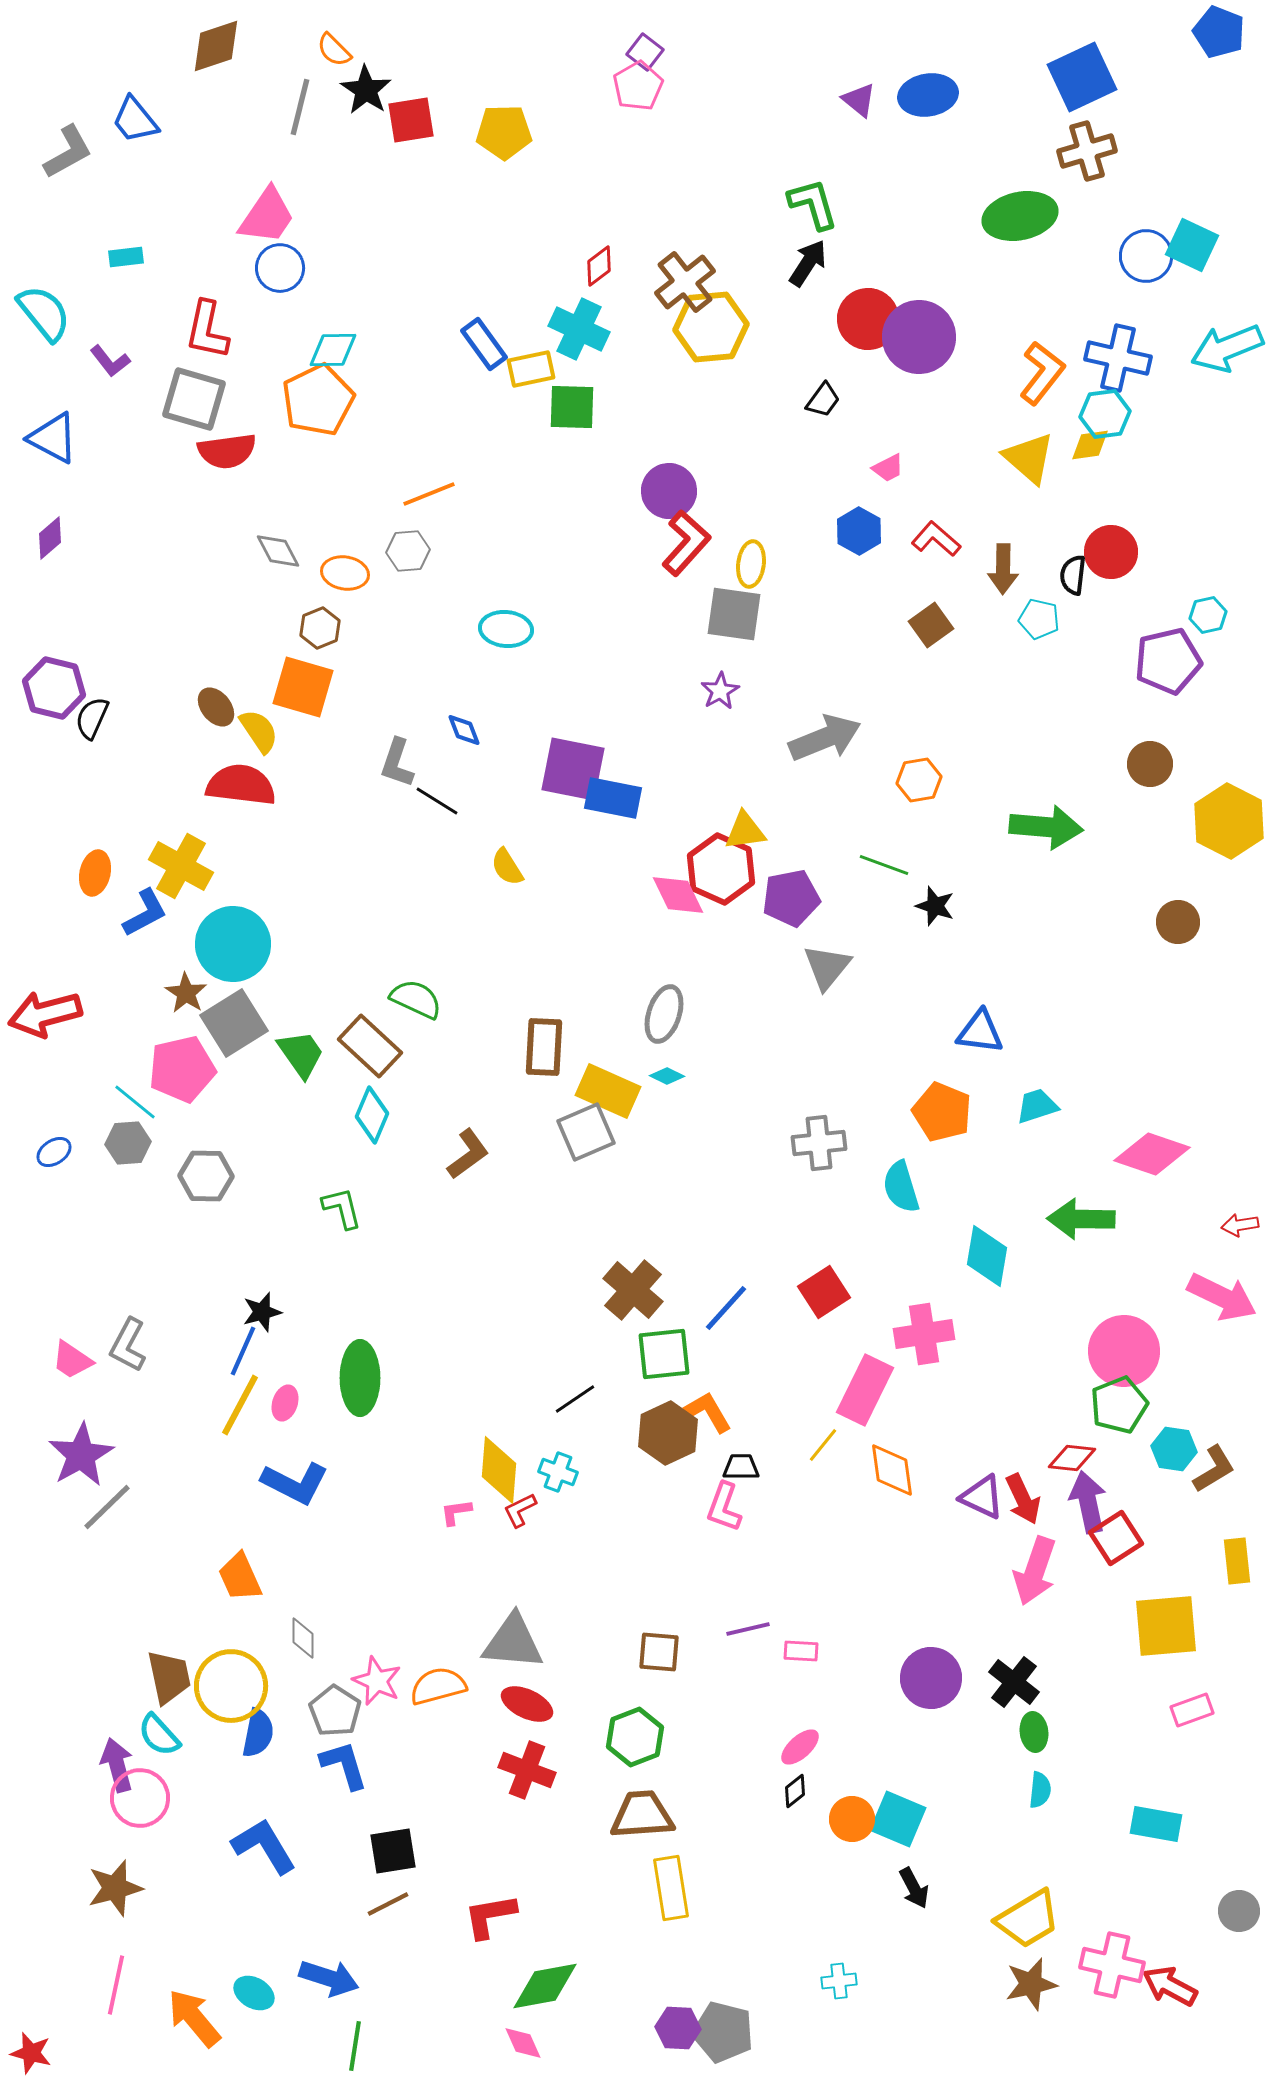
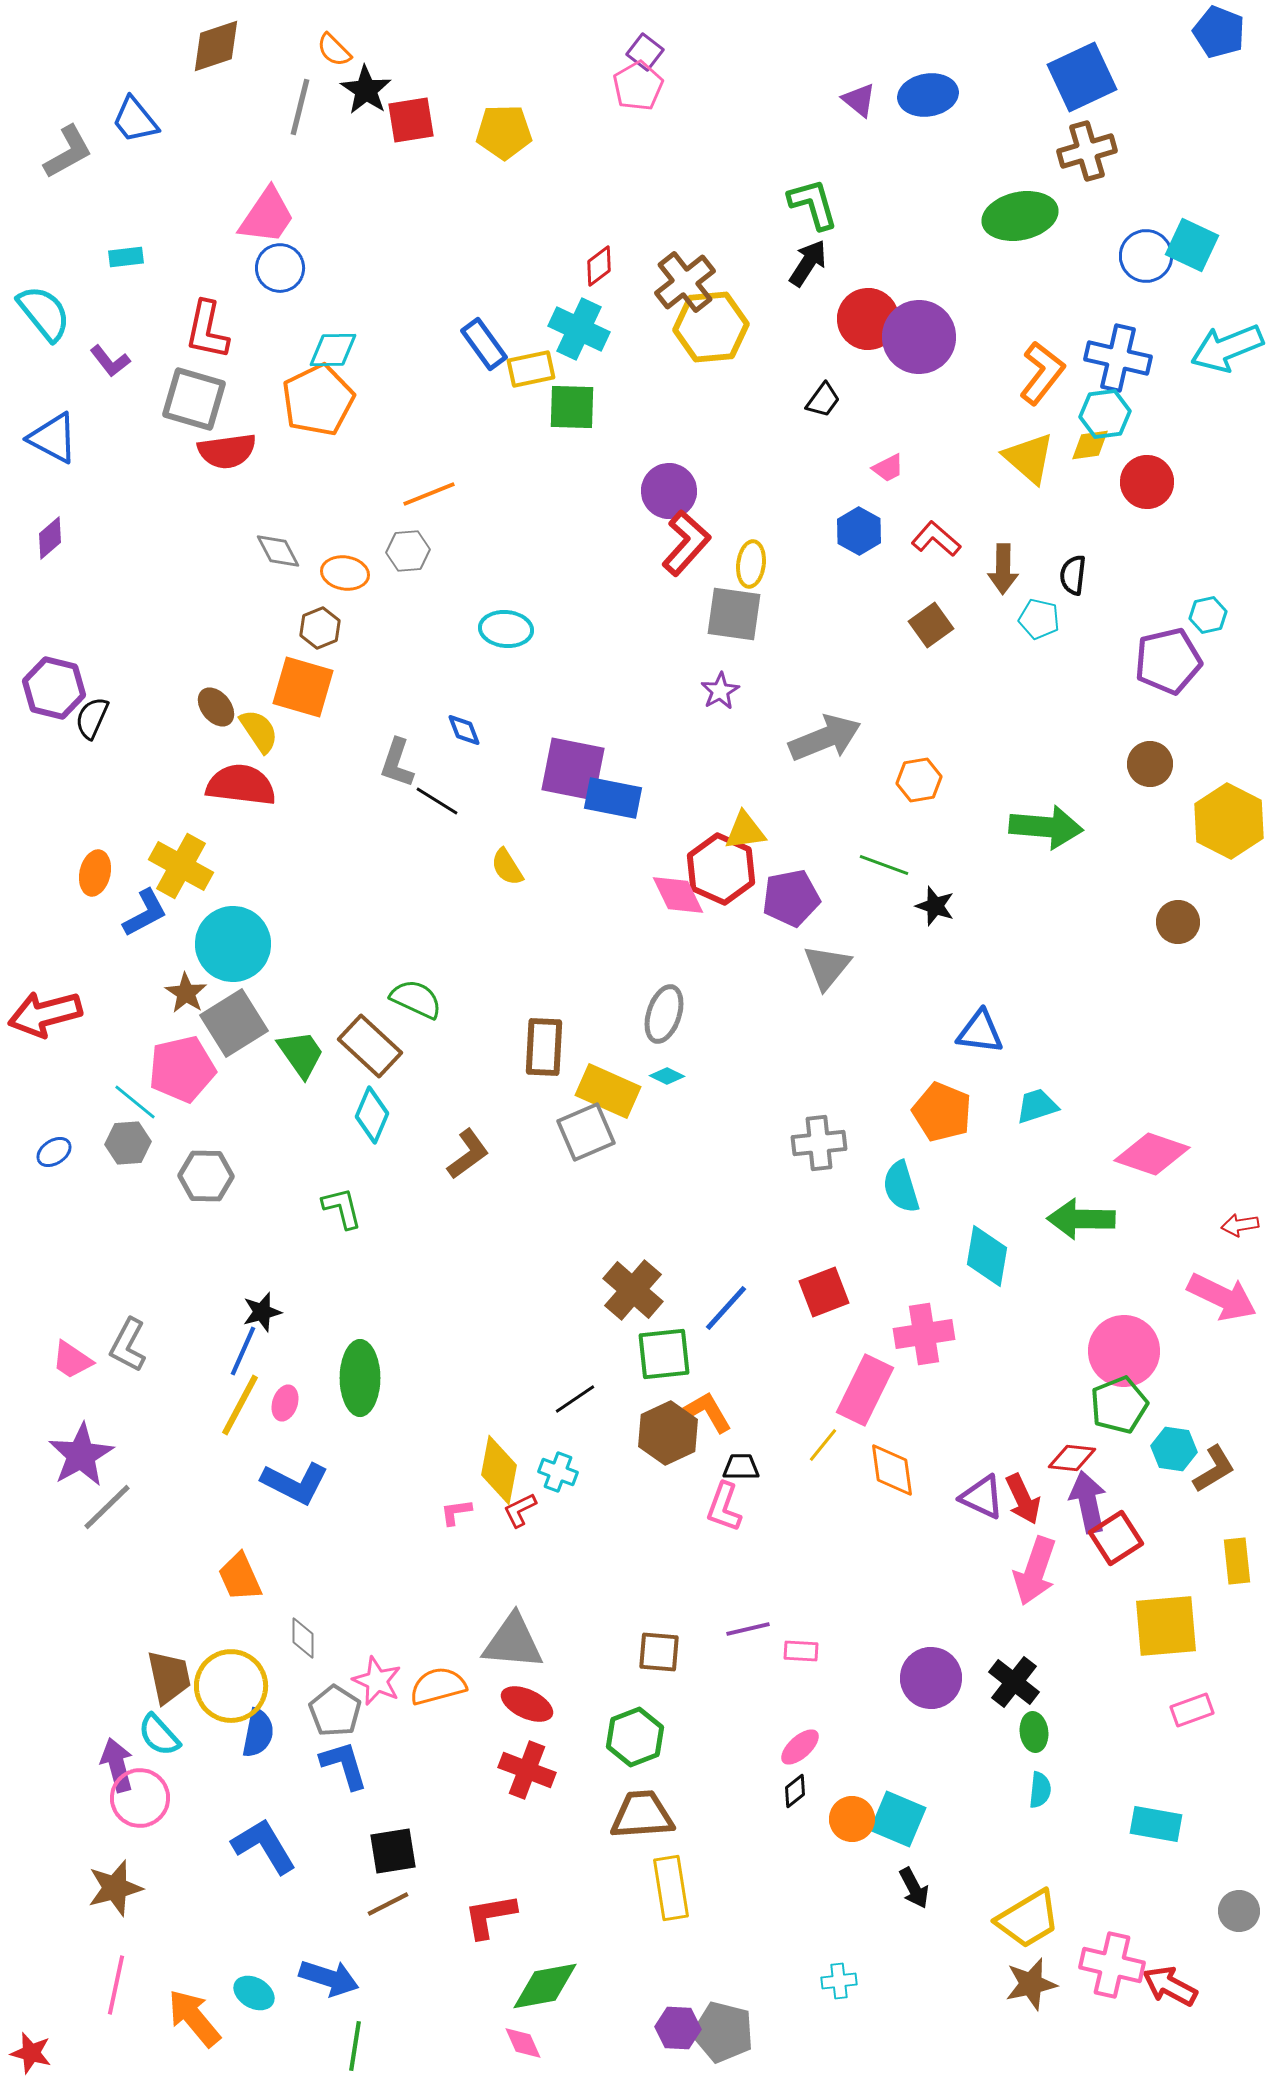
red circle at (1111, 552): moved 36 px right, 70 px up
red square at (824, 1292): rotated 12 degrees clockwise
yellow diamond at (499, 1470): rotated 6 degrees clockwise
